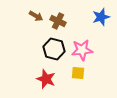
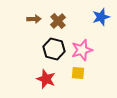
brown arrow: moved 2 px left, 3 px down; rotated 32 degrees counterclockwise
brown cross: rotated 21 degrees clockwise
pink star: rotated 10 degrees counterclockwise
